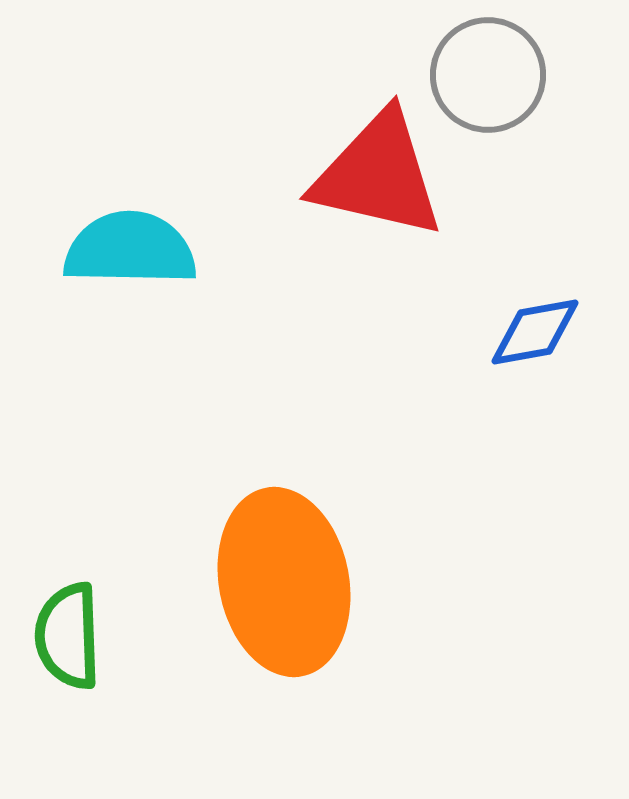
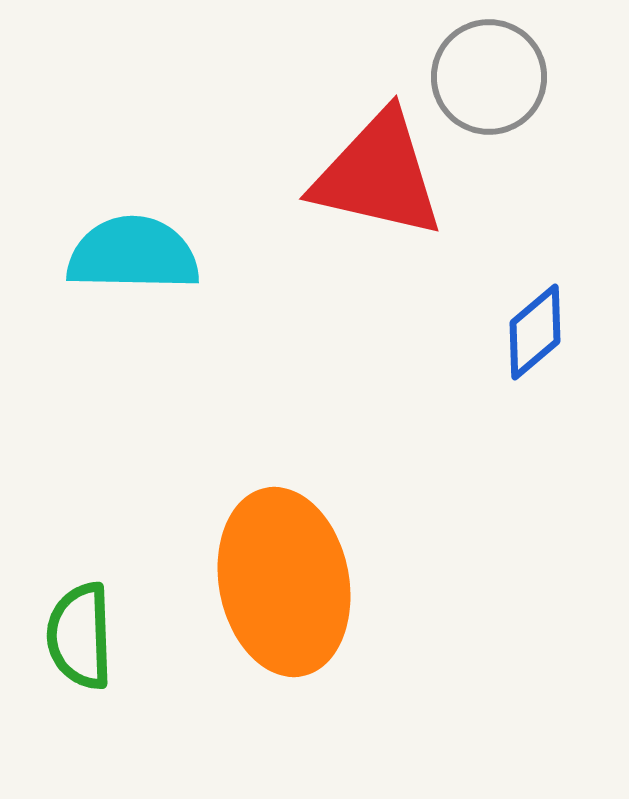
gray circle: moved 1 px right, 2 px down
cyan semicircle: moved 3 px right, 5 px down
blue diamond: rotated 30 degrees counterclockwise
green semicircle: moved 12 px right
